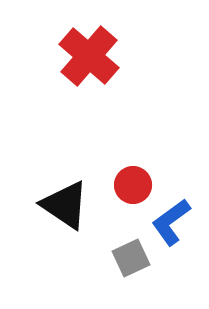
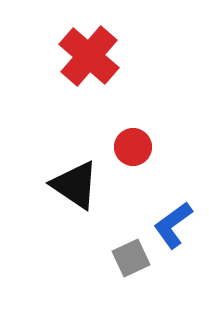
red circle: moved 38 px up
black triangle: moved 10 px right, 20 px up
blue L-shape: moved 2 px right, 3 px down
